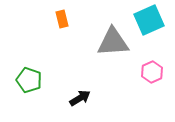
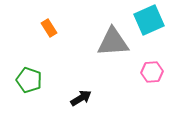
orange rectangle: moved 13 px left, 9 px down; rotated 18 degrees counterclockwise
pink hexagon: rotated 20 degrees clockwise
black arrow: moved 1 px right
